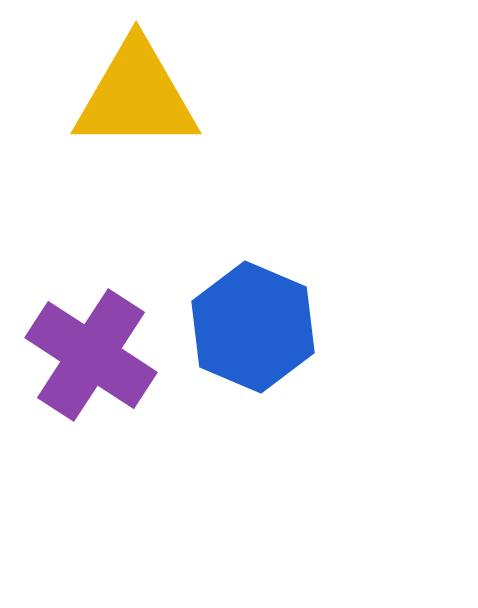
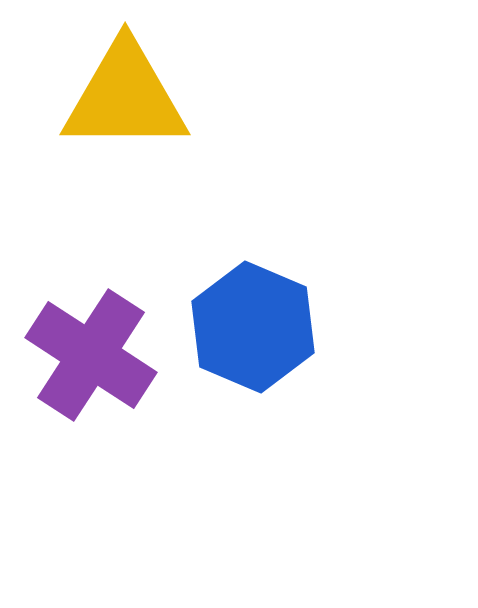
yellow triangle: moved 11 px left, 1 px down
